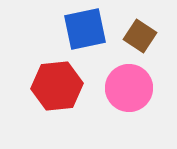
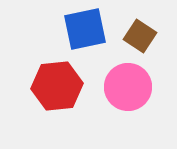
pink circle: moved 1 px left, 1 px up
